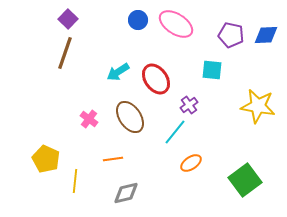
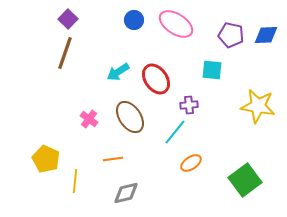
blue circle: moved 4 px left
purple cross: rotated 30 degrees clockwise
